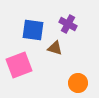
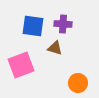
purple cross: moved 5 px left; rotated 24 degrees counterclockwise
blue square: moved 4 px up
pink square: moved 2 px right
